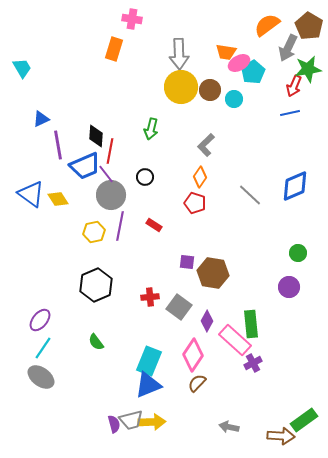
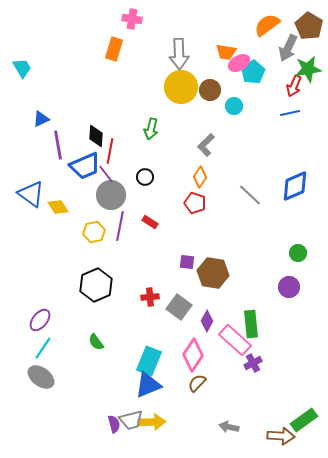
cyan circle at (234, 99): moved 7 px down
yellow diamond at (58, 199): moved 8 px down
red rectangle at (154, 225): moved 4 px left, 3 px up
